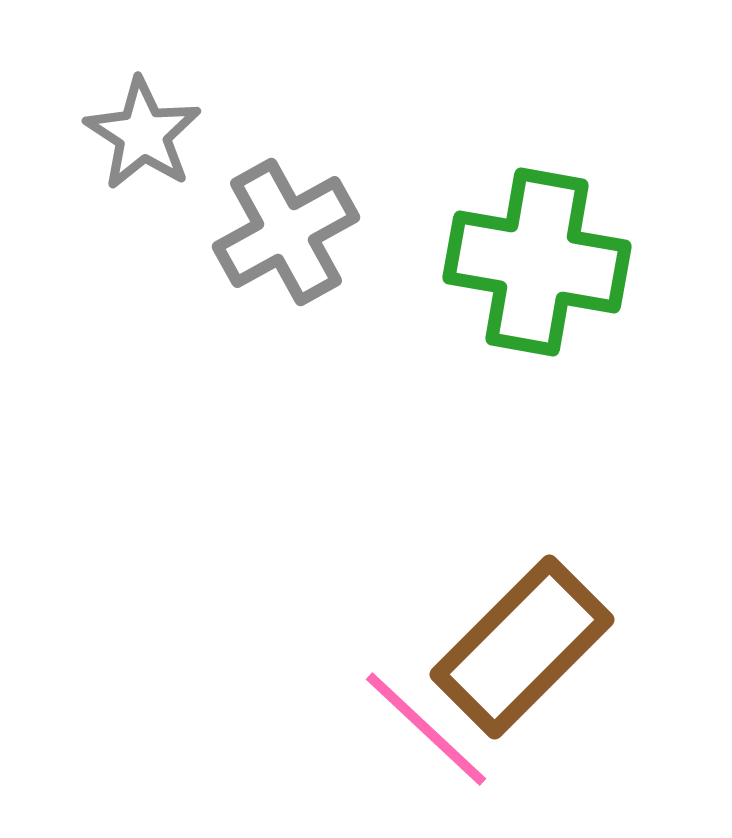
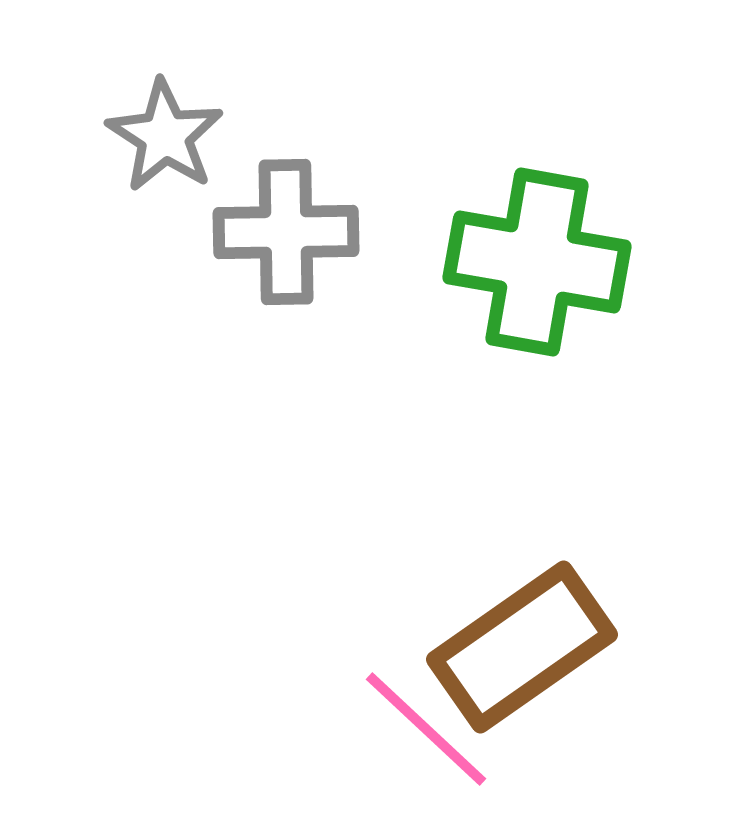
gray star: moved 22 px right, 2 px down
gray cross: rotated 28 degrees clockwise
brown rectangle: rotated 10 degrees clockwise
